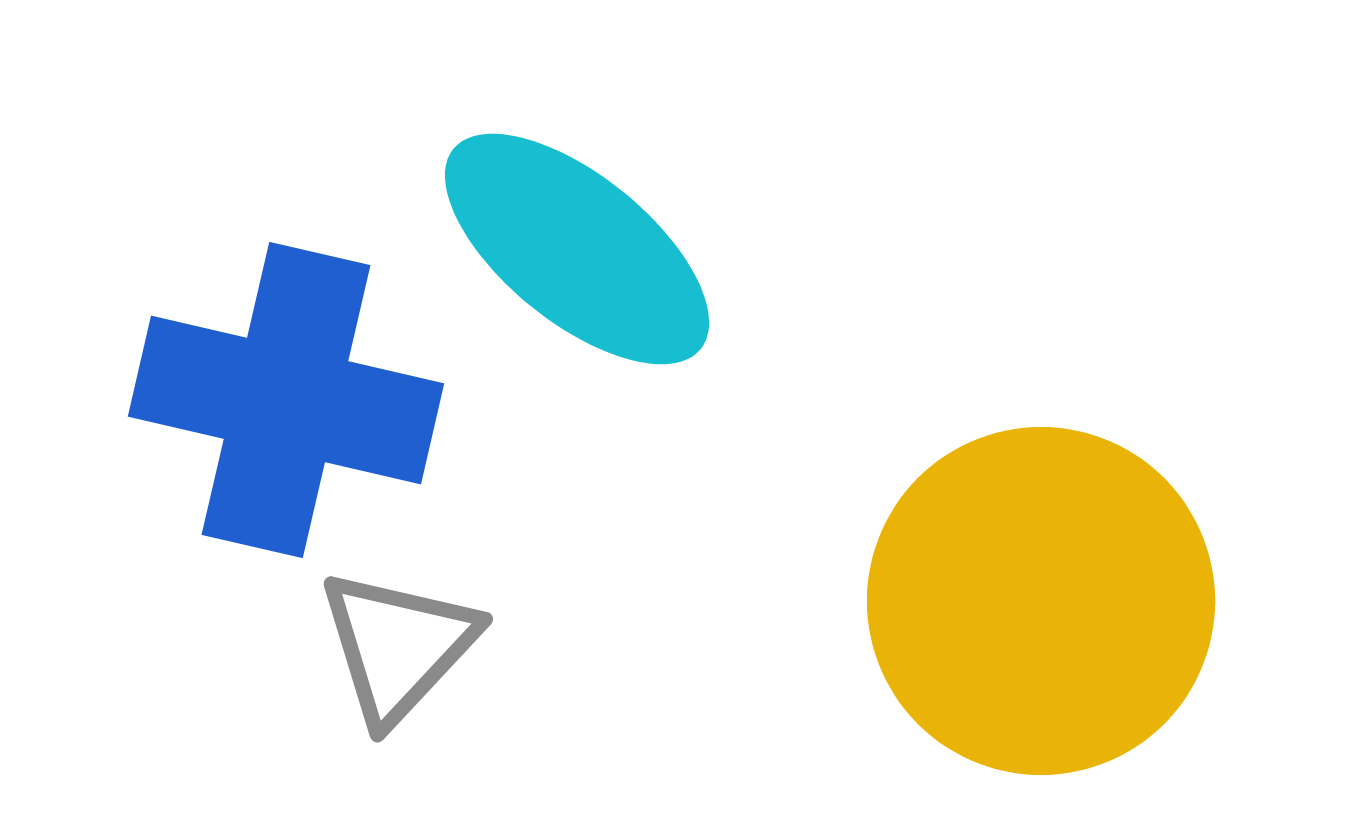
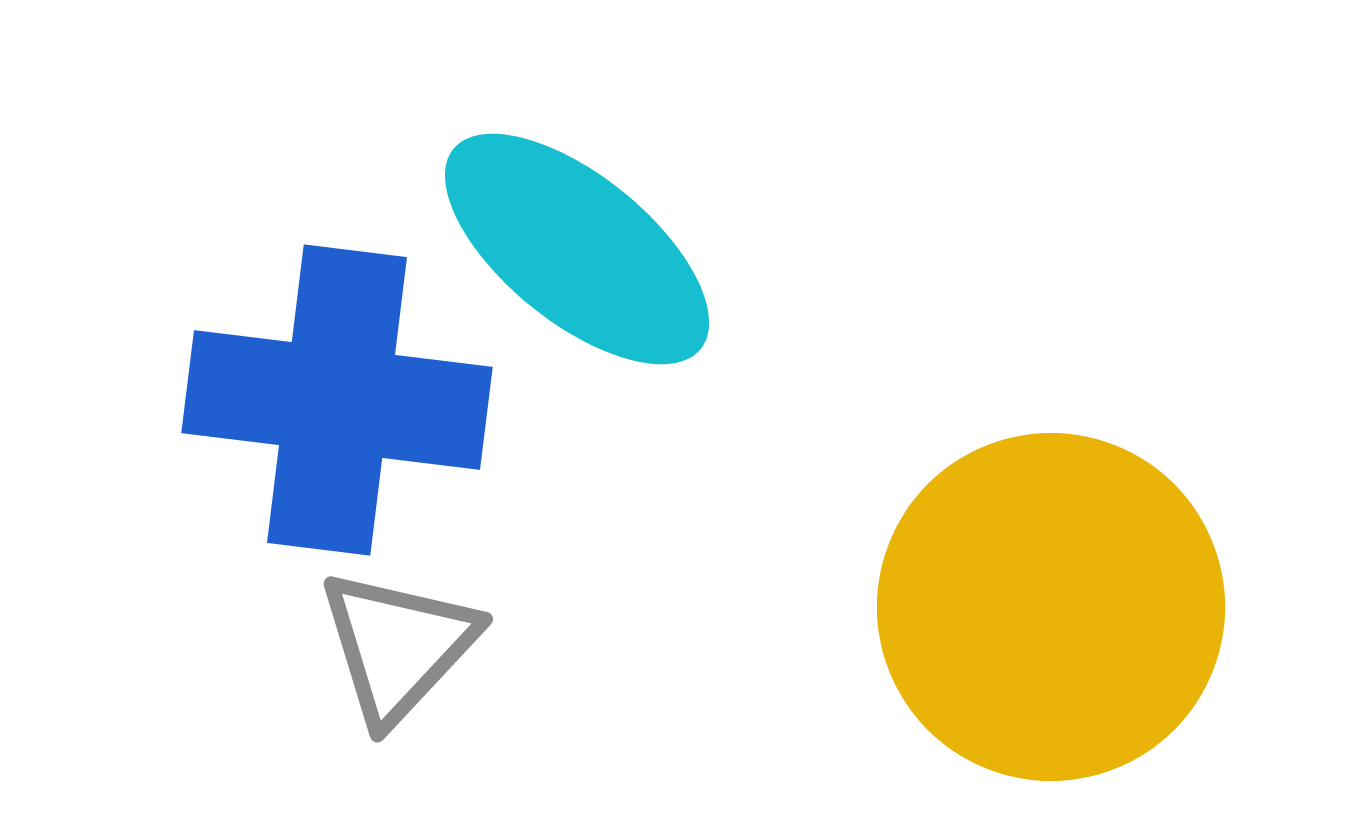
blue cross: moved 51 px right; rotated 6 degrees counterclockwise
yellow circle: moved 10 px right, 6 px down
